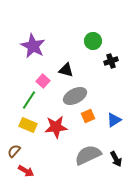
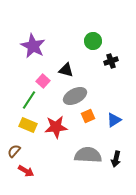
gray semicircle: rotated 28 degrees clockwise
black arrow: rotated 42 degrees clockwise
